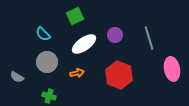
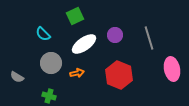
gray circle: moved 4 px right, 1 px down
